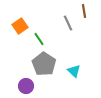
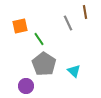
brown line: moved 1 px right, 1 px down
orange square: rotated 21 degrees clockwise
